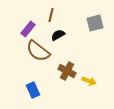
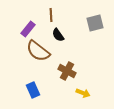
brown line: rotated 16 degrees counterclockwise
black semicircle: rotated 96 degrees counterclockwise
yellow arrow: moved 6 px left, 12 px down
